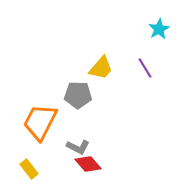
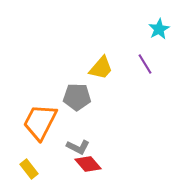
purple line: moved 4 px up
gray pentagon: moved 1 px left, 2 px down
